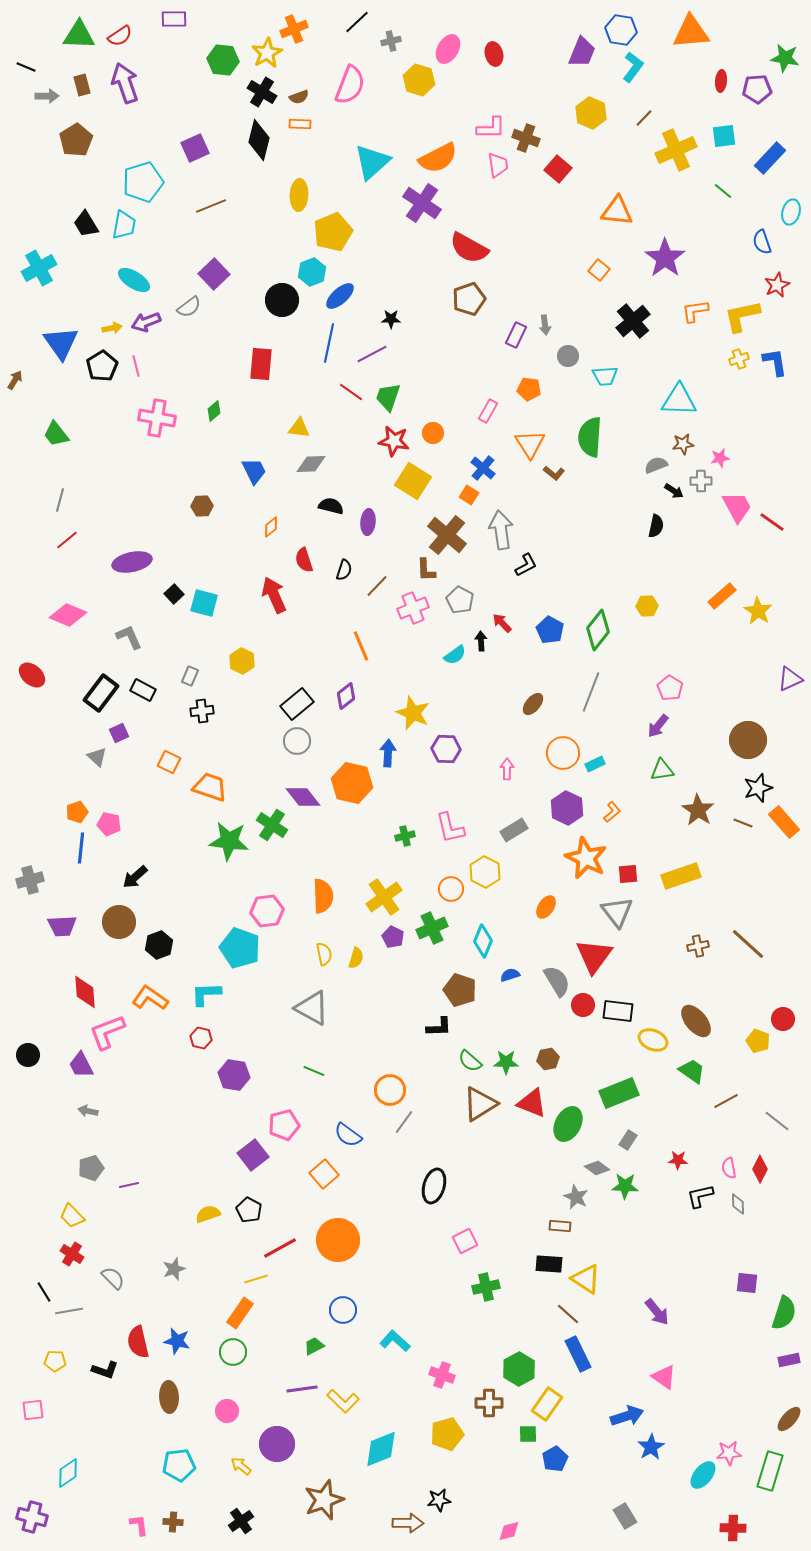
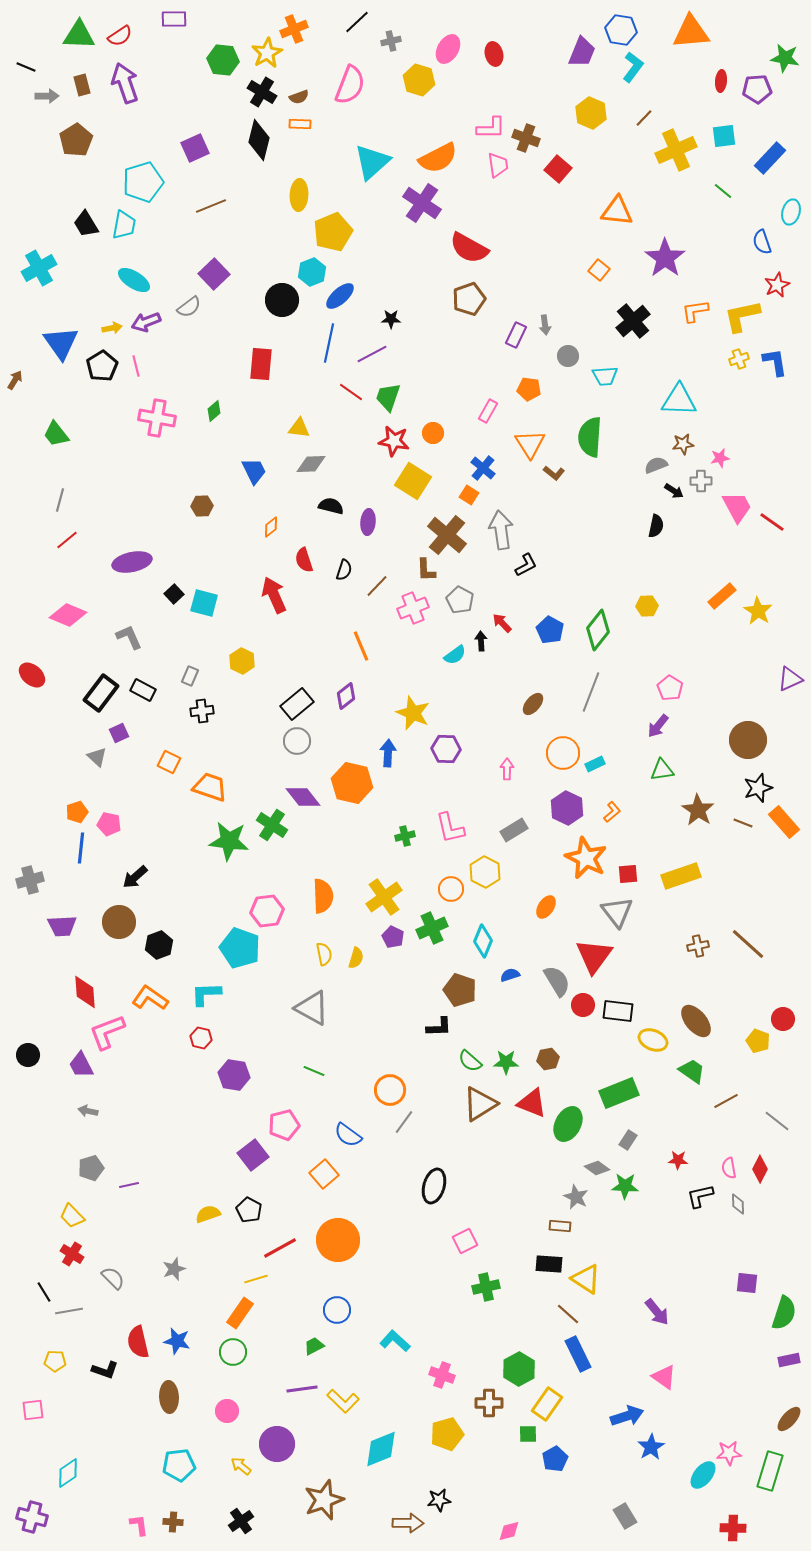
blue circle at (343, 1310): moved 6 px left
